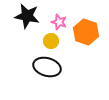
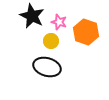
black star: moved 5 px right; rotated 15 degrees clockwise
